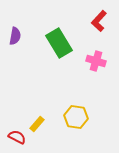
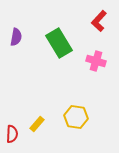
purple semicircle: moved 1 px right, 1 px down
red semicircle: moved 5 px left, 3 px up; rotated 66 degrees clockwise
